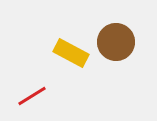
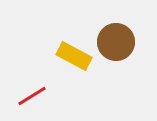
yellow rectangle: moved 3 px right, 3 px down
